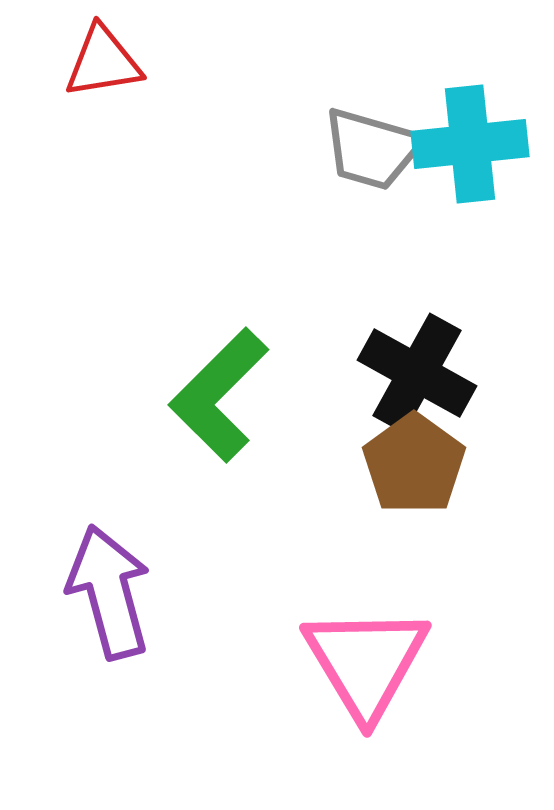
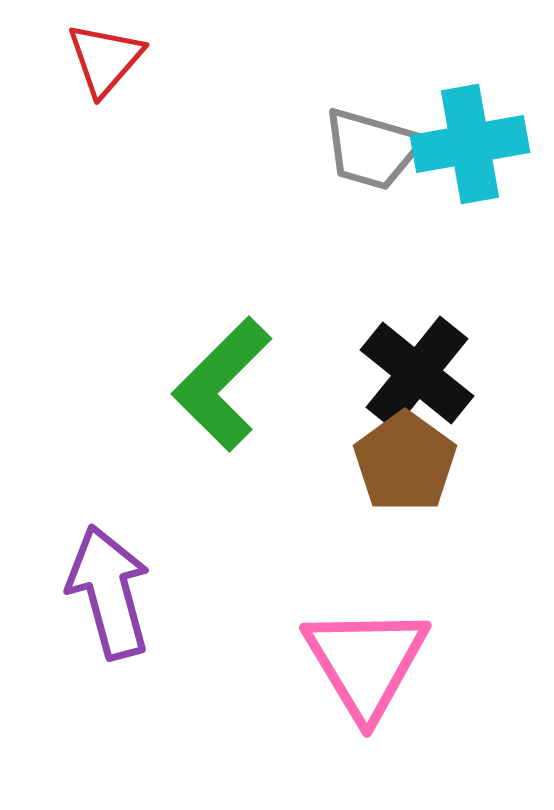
red triangle: moved 2 px right, 3 px up; rotated 40 degrees counterclockwise
cyan cross: rotated 4 degrees counterclockwise
black cross: rotated 10 degrees clockwise
green L-shape: moved 3 px right, 11 px up
brown pentagon: moved 9 px left, 2 px up
